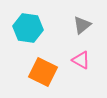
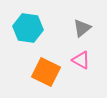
gray triangle: moved 3 px down
orange square: moved 3 px right
